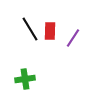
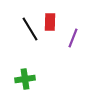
red rectangle: moved 9 px up
purple line: rotated 12 degrees counterclockwise
